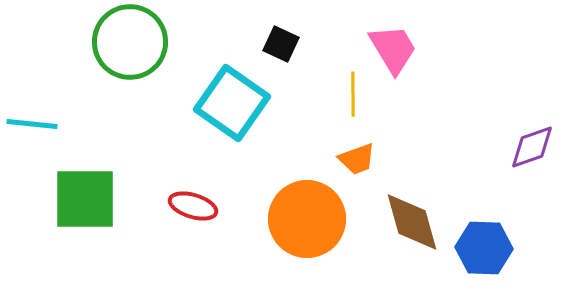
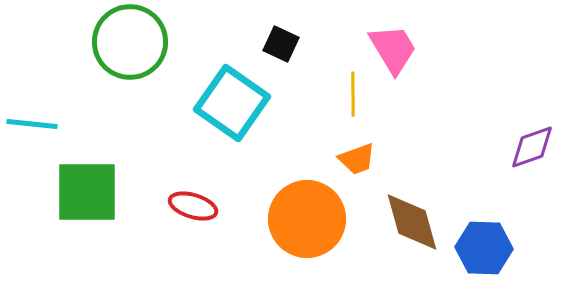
green square: moved 2 px right, 7 px up
